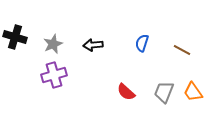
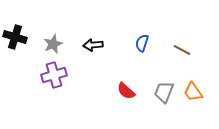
red semicircle: moved 1 px up
